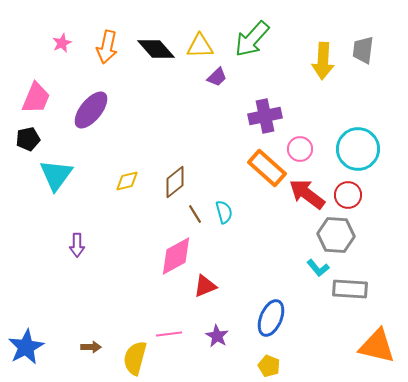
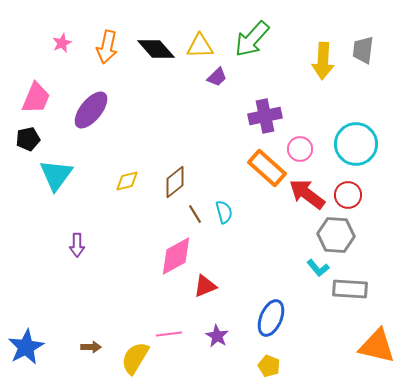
cyan circle: moved 2 px left, 5 px up
yellow semicircle: rotated 16 degrees clockwise
